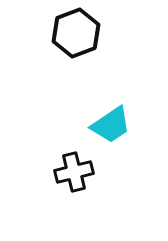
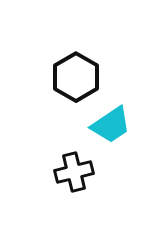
black hexagon: moved 44 px down; rotated 9 degrees counterclockwise
